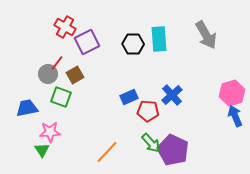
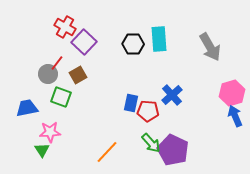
gray arrow: moved 4 px right, 12 px down
purple square: moved 3 px left; rotated 20 degrees counterclockwise
brown square: moved 3 px right
blue rectangle: moved 2 px right, 6 px down; rotated 54 degrees counterclockwise
